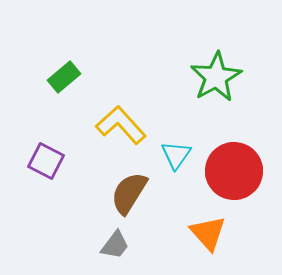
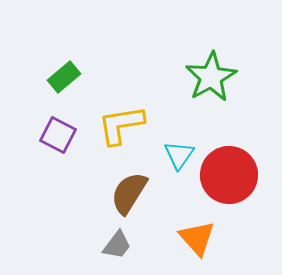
green star: moved 5 px left
yellow L-shape: rotated 57 degrees counterclockwise
cyan triangle: moved 3 px right
purple square: moved 12 px right, 26 px up
red circle: moved 5 px left, 4 px down
orange triangle: moved 11 px left, 5 px down
gray trapezoid: moved 2 px right
